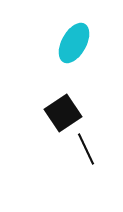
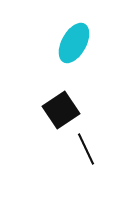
black square: moved 2 px left, 3 px up
